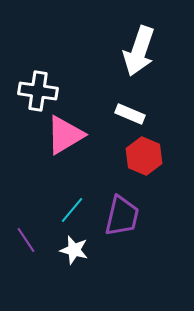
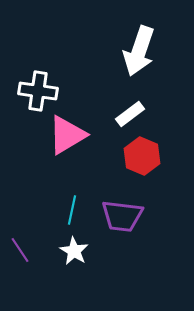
white rectangle: rotated 60 degrees counterclockwise
pink triangle: moved 2 px right
red hexagon: moved 2 px left
cyan line: rotated 28 degrees counterclockwise
purple trapezoid: rotated 84 degrees clockwise
purple line: moved 6 px left, 10 px down
white star: moved 1 px down; rotated 16 degrees clockwise
